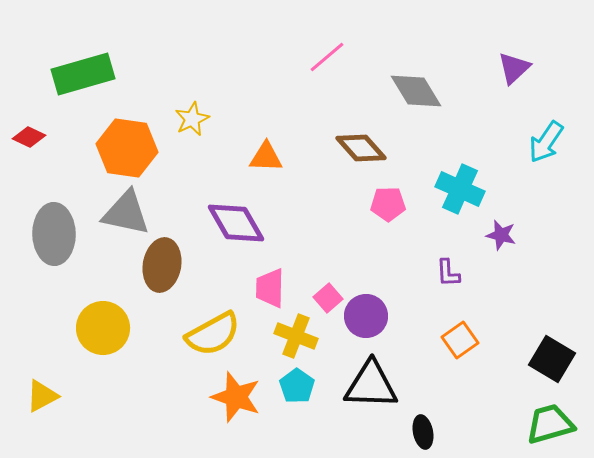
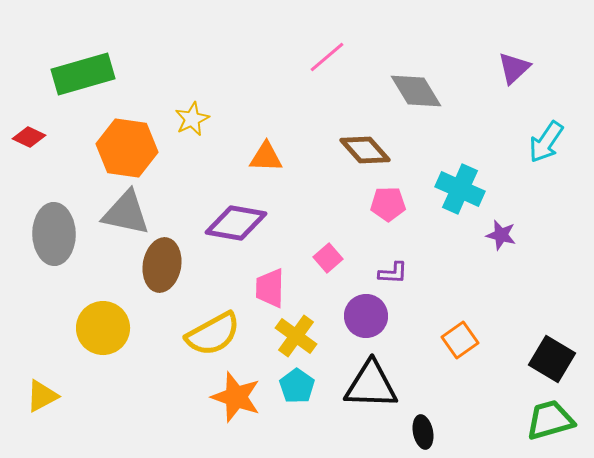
brown diamond: moved 4 px right, 2 px down
purple diamond: rotated 50 degrees counterclockwise
purple L-shape: moved 55 px left; rotated 84 degrees counterclockwise
pink square: moved 40 px up
yellow cross: rotated 15 degrees clockwise
green trapezoid: moved 4 px up
